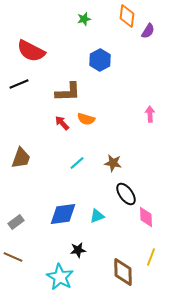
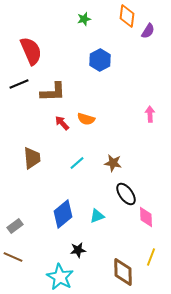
red semicircle: rotated 140 degrees counterclockwise
brown L-shape: moved 15 px left
brown trapezoid: moved 11 px right; rotated 25 degrees counterclockwise
blue diamond: rotated 32 degrees counterclockwise
gray rectangle: moved 1 px left, 4 px down
